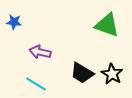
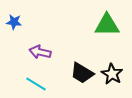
green triangle: rotated 20 degrees counterclockwise
